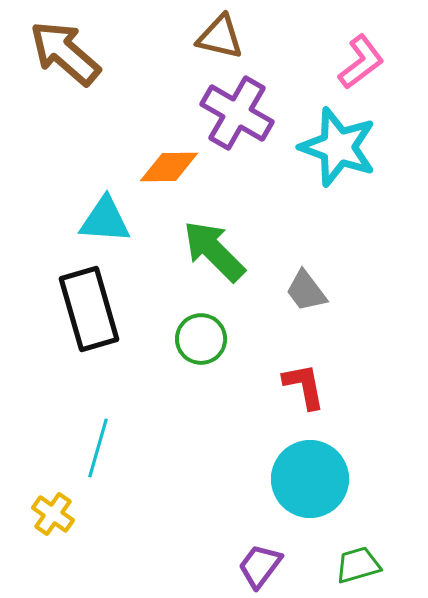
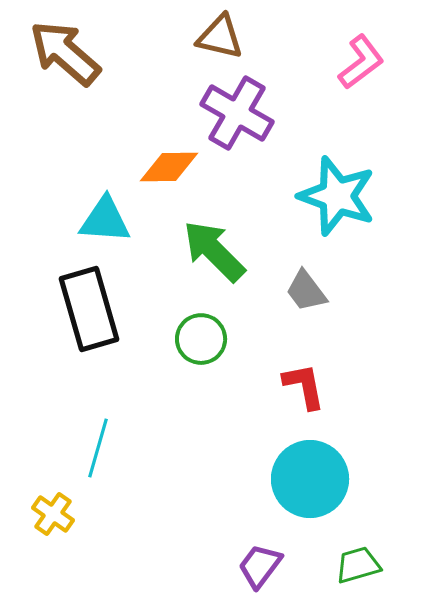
cyan star: moved 1 px left, 49 px down
